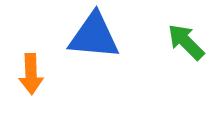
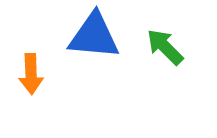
green arrow: moved 21 px left, 5 px down
